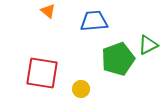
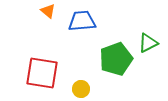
blue trapezoid: moved 12 px left
green triangle: moved 2 px up
green pentagon: moved 2 px left
